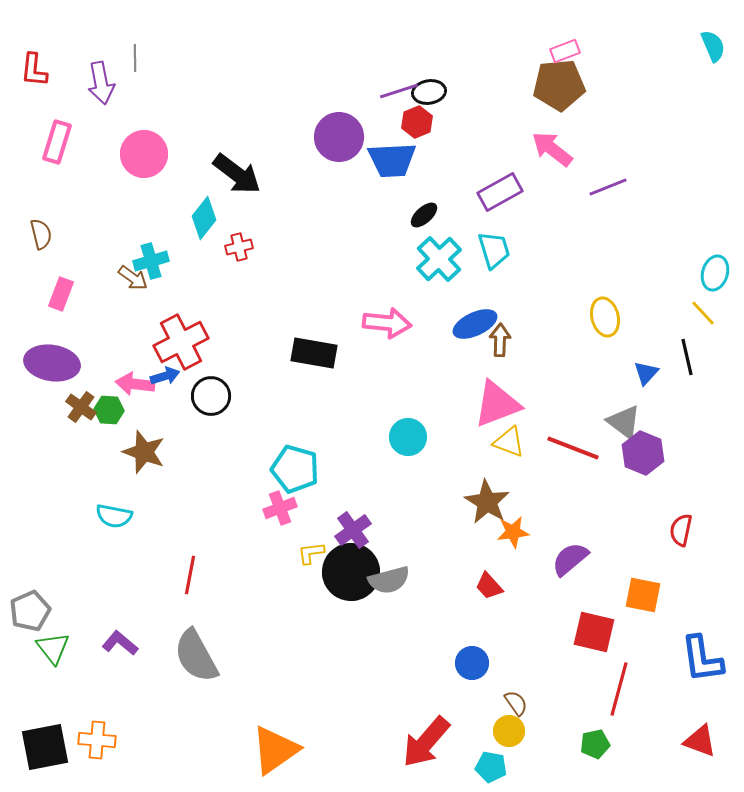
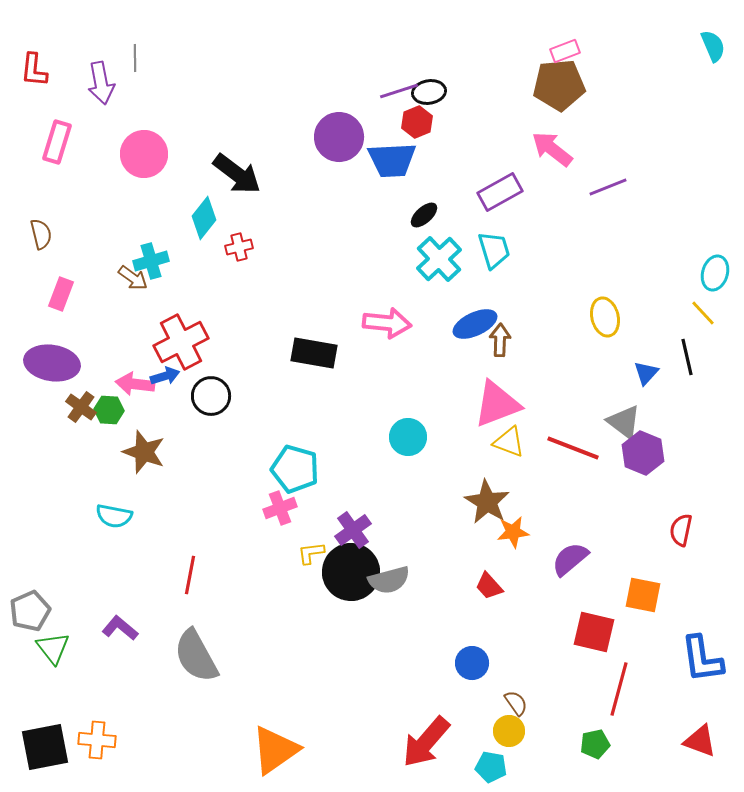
purple L-shape at (120, 643): moved 15 px up
